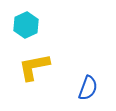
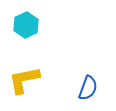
yellow L-shape: moved 10 px left, 13 px down
